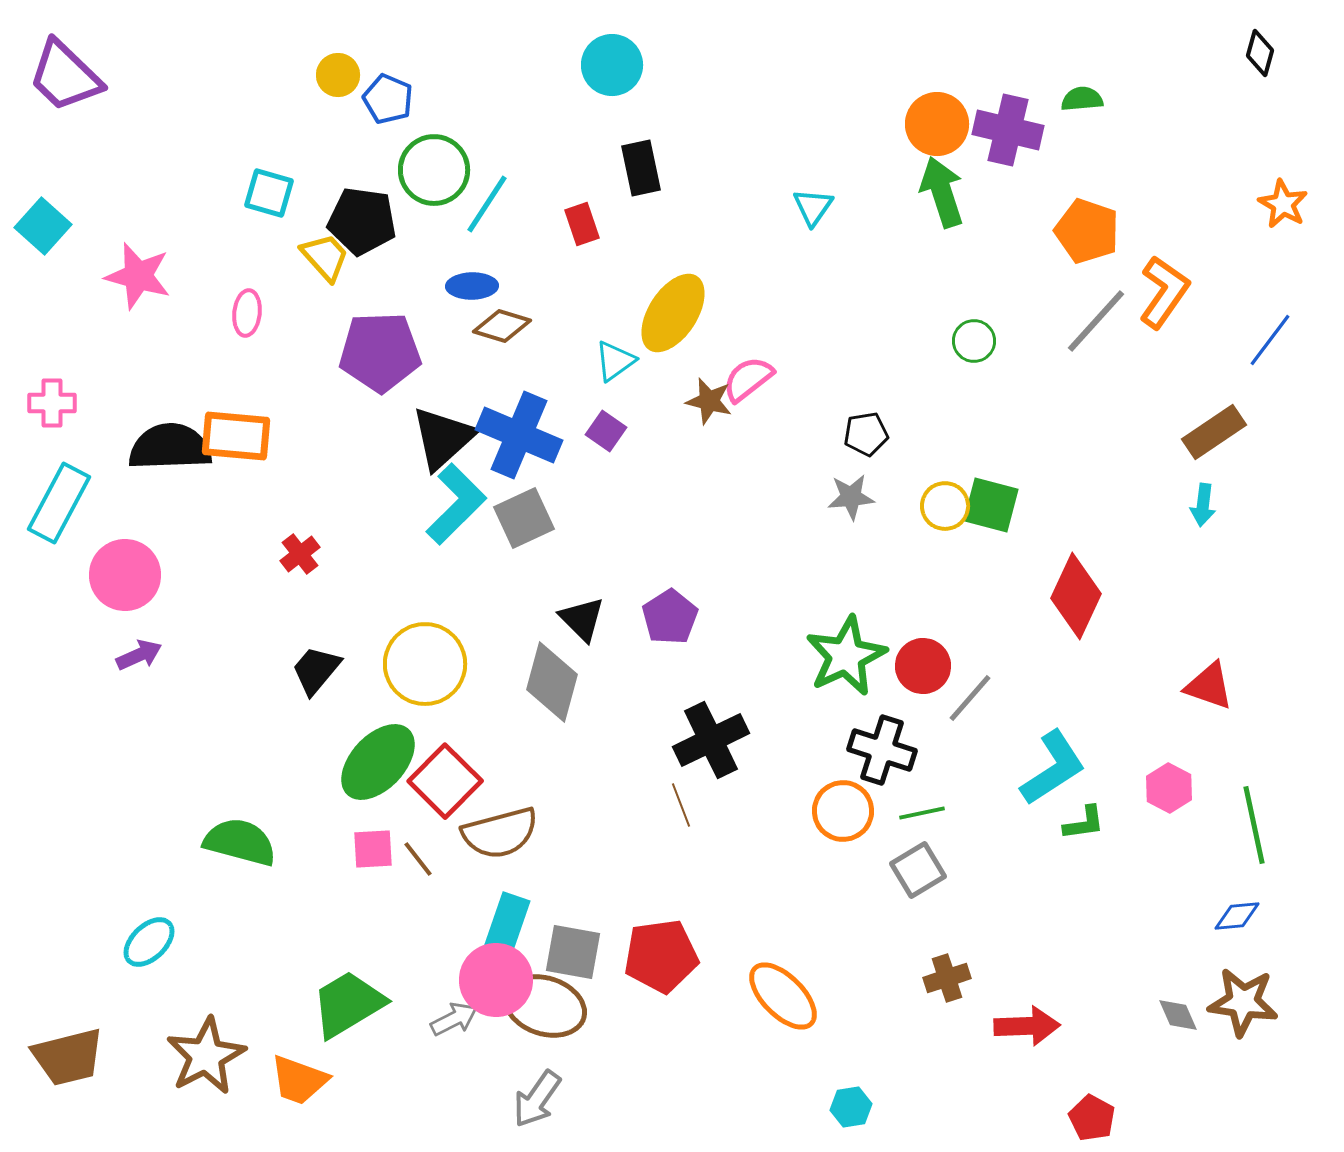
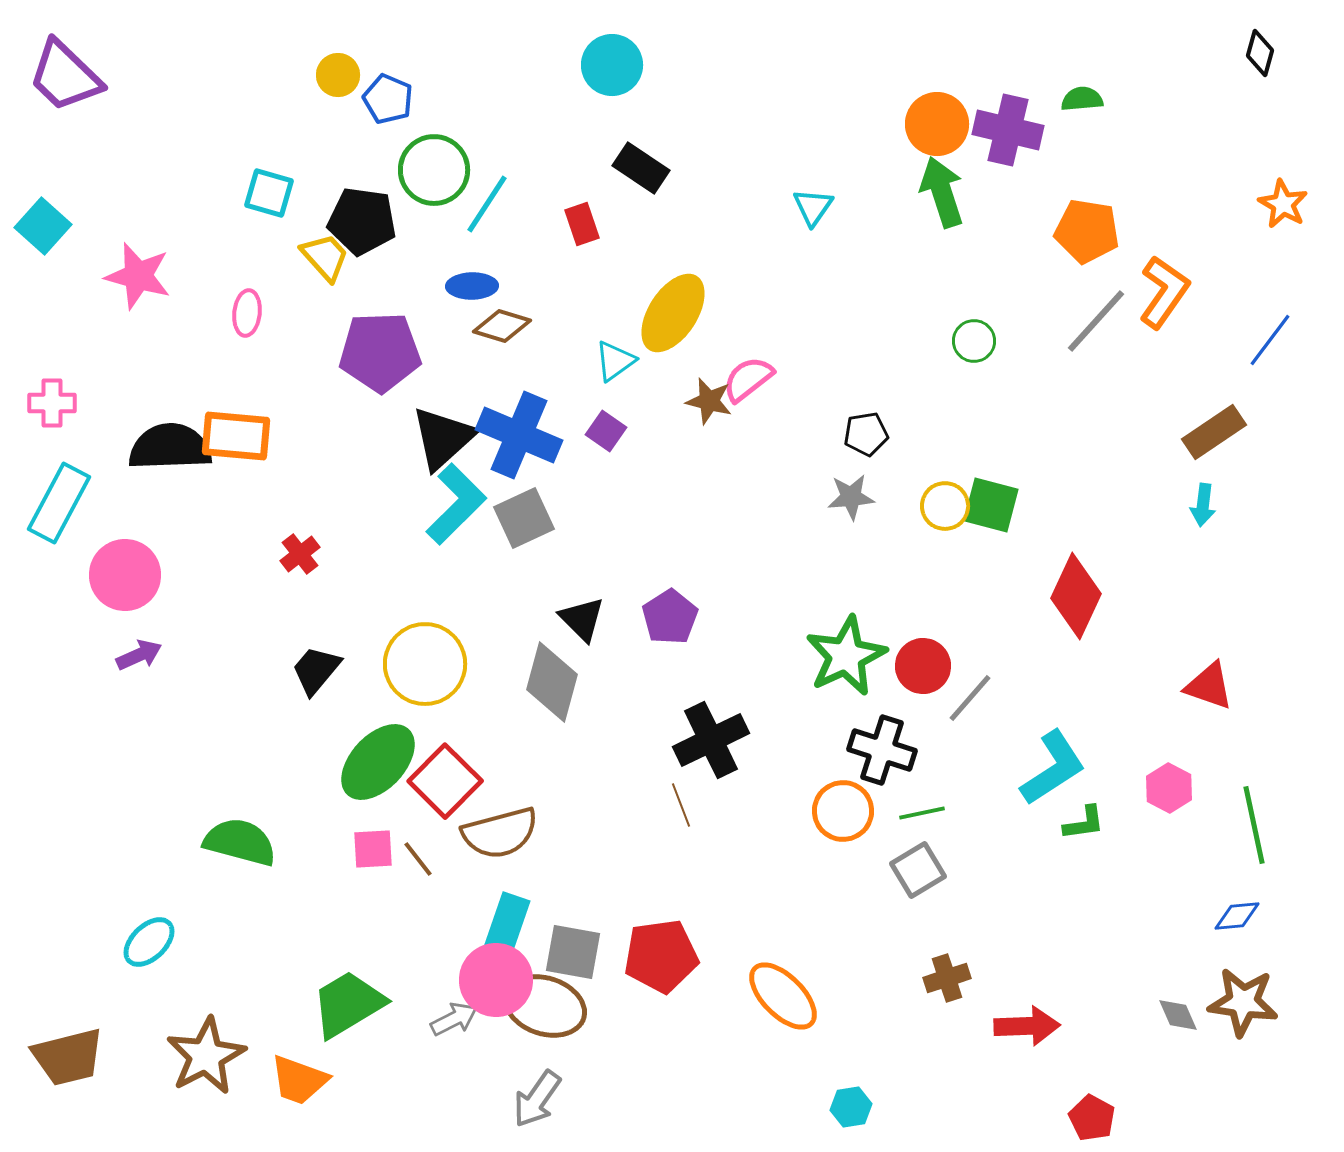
black rectangle at (641, 168): rotated 44 degrees counterclockwise
orange pentagon at (1087, 231): rotated 10 degrees counterclockwise
